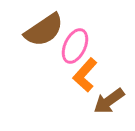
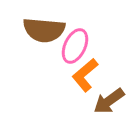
brown semicircle: rotated 39 degrees clockwise
orange L-shape: rotated 8 degrees clockwise
